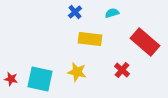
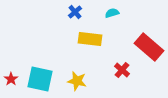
red rectangle: moved 4 px right, 5 px down
yellow star: moved 9 px down
red star: rotated 24 degrees clockwise
